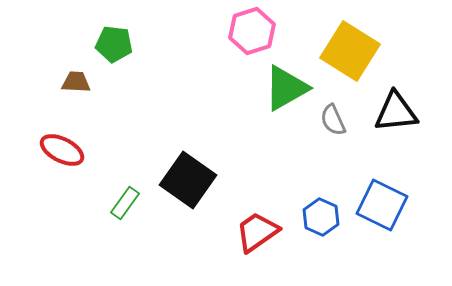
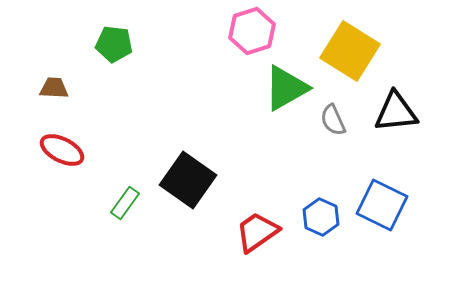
brown trapezoid: moved 22 px left, 6 px down
